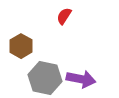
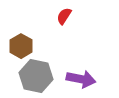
gray hexagon: moved 9 px left, 2 px up
